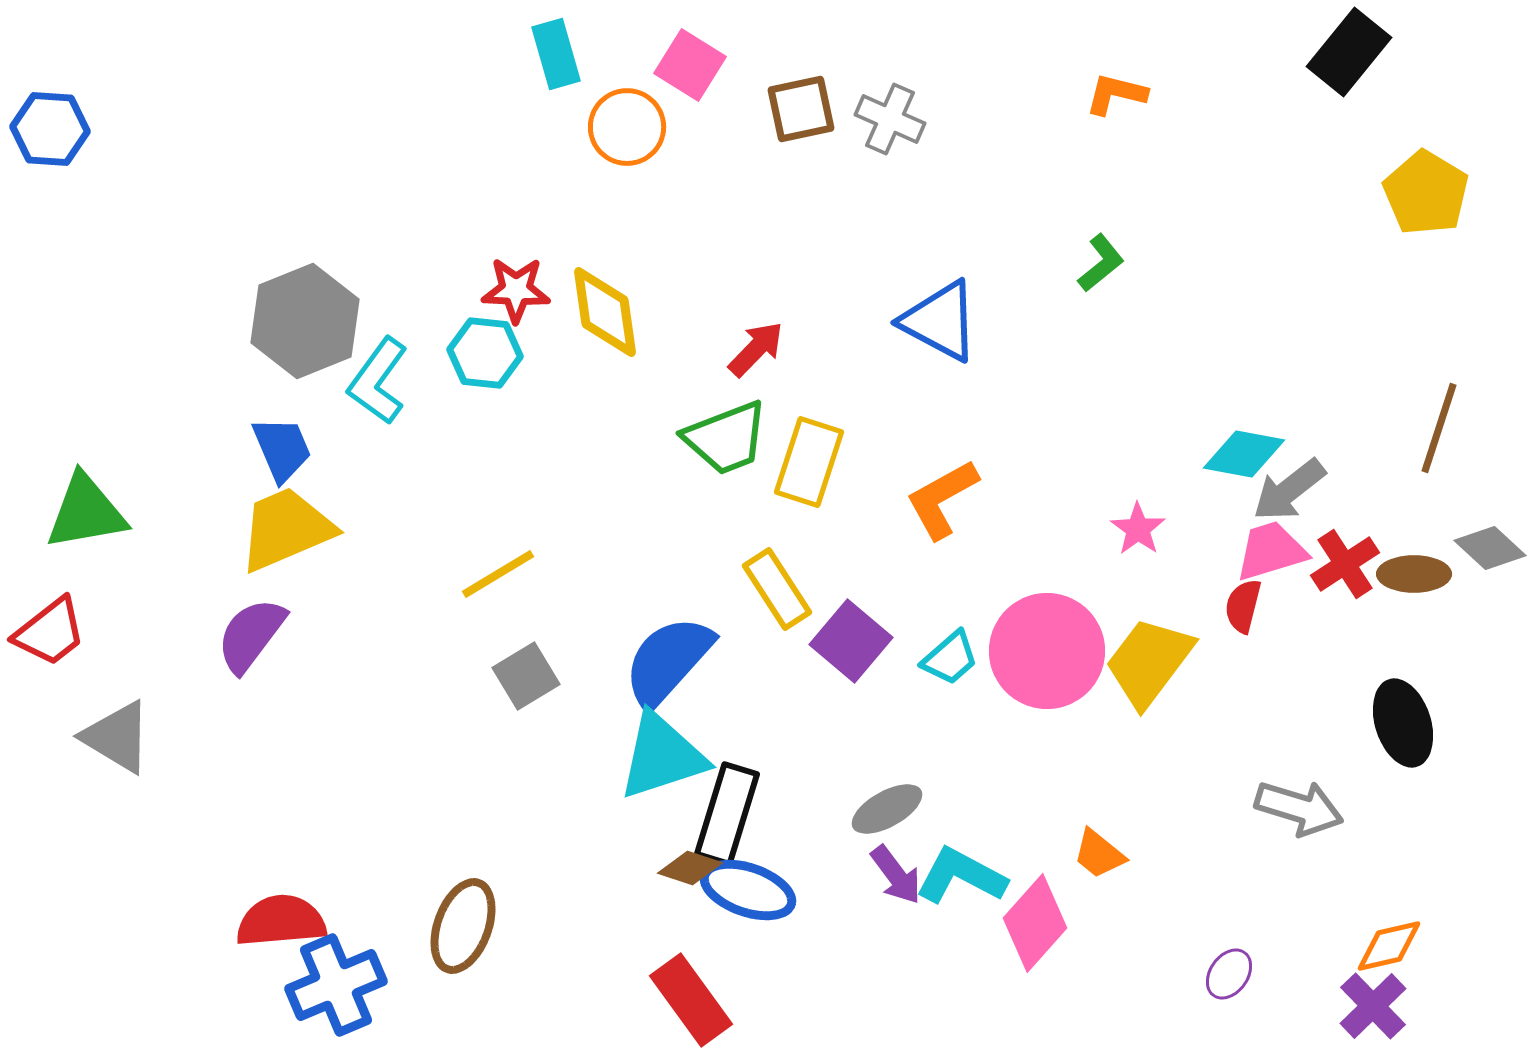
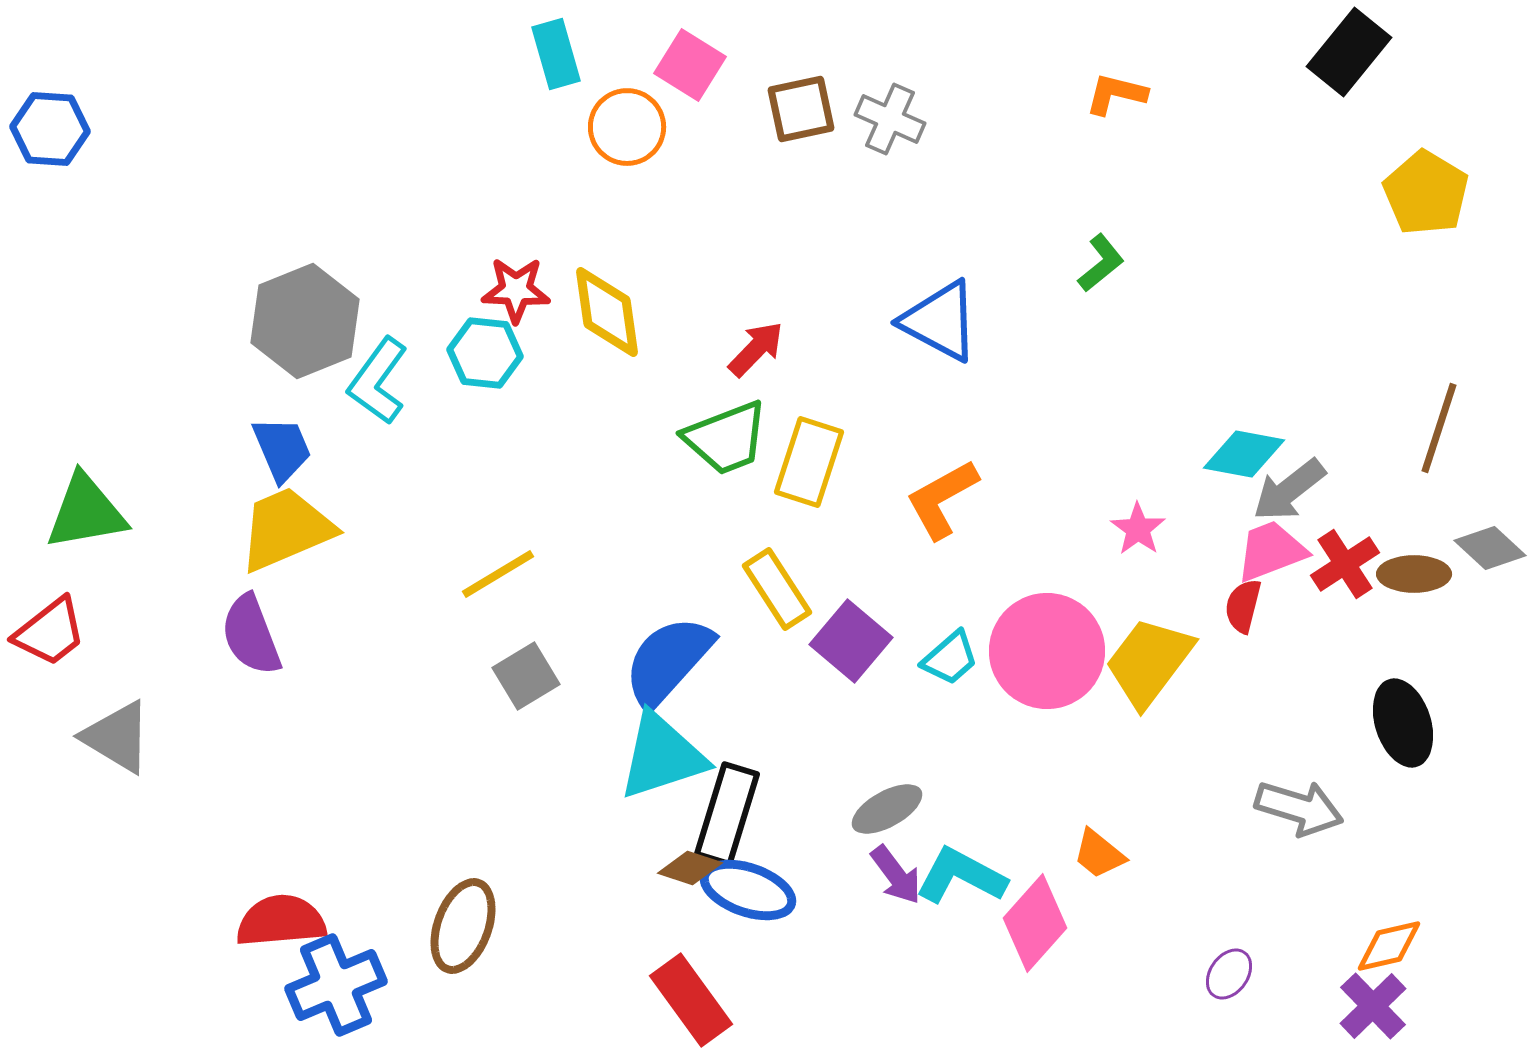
yellow diamond at (605, 312): moved 2 px right
pink trapezoid at (1271, 551): rotated 4 degrees counterclockwise
purple semicircle at (251, 635): rotated 58 degrees counterclockwise
